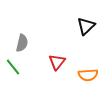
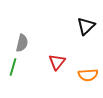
green line: rotated 54 degrees clockwise
